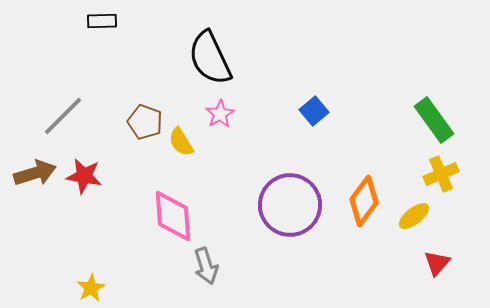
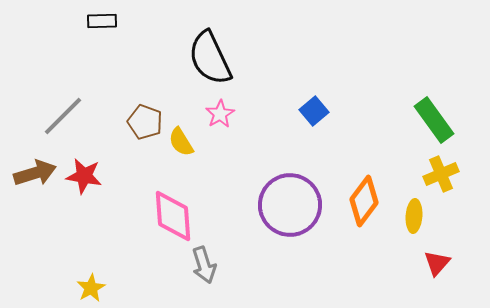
yellow ellipse: rotated 48 degrees counterclockwise
gray arrow: moved 2 px left, 1 px up
